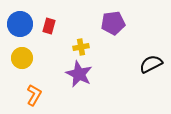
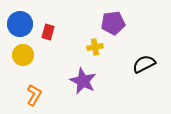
red rectangle: moved 1 px left, 6 px down
yellow cross: moved 14 px right
yellow circle: moved 1 px right, 3 px up
black semicircle: moved 7 px left
purple star: moved 4 px right, 7 px down
